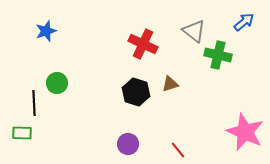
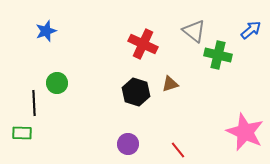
blue arrow: moved 7 px right, 8 px down
